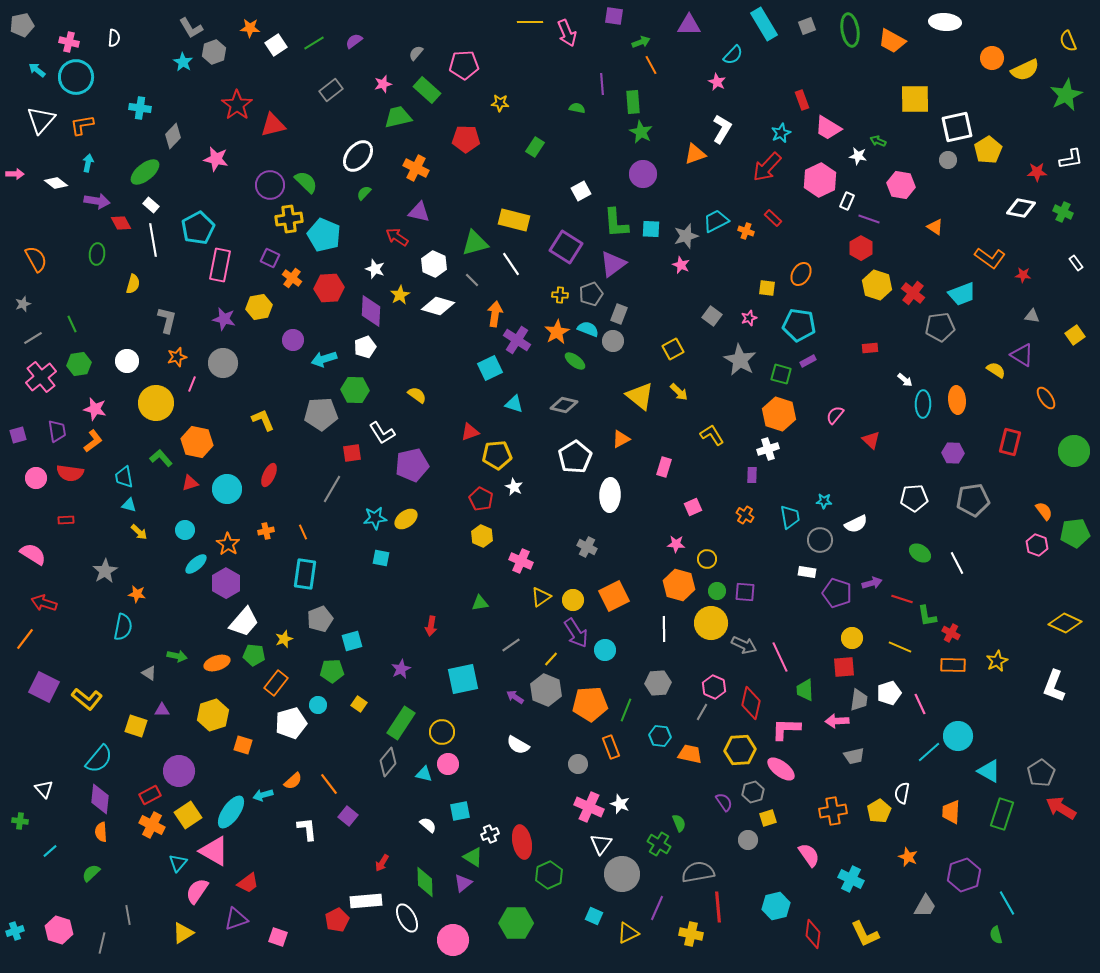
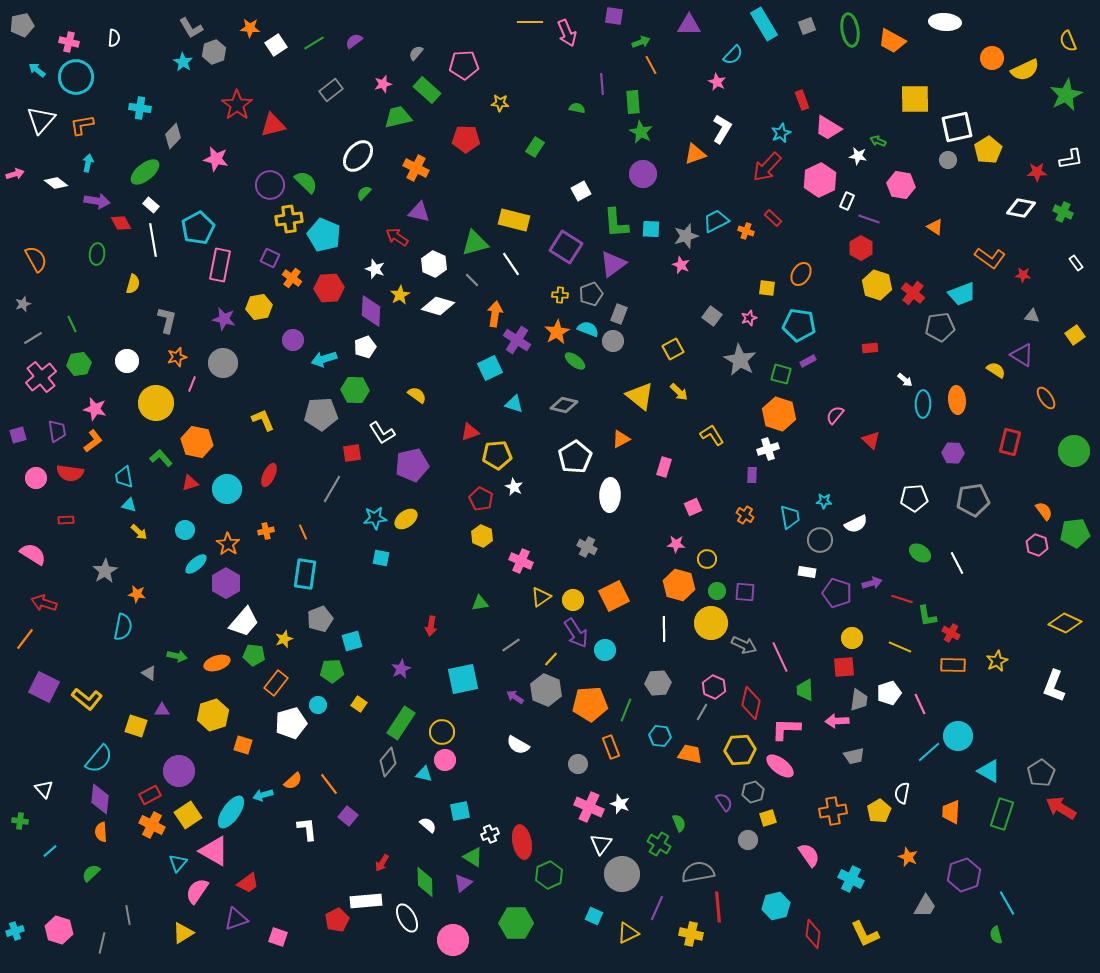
pink arrow at (15, 174): rotated 18 degrees counterclockwise
pink circle at (448, 764): moved 3 px left, 4 px up
pink ellipse at (781, 769): moved 1 px left, 3 px up
